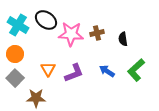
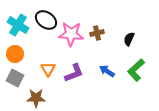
black semicircle: moved 6 px right; rotated 32 degrees clockwise
gray square: rotated 18 degrees counterclockwise
